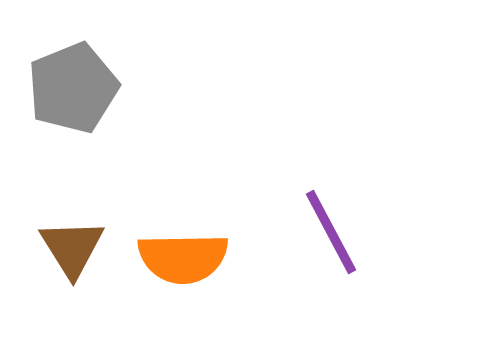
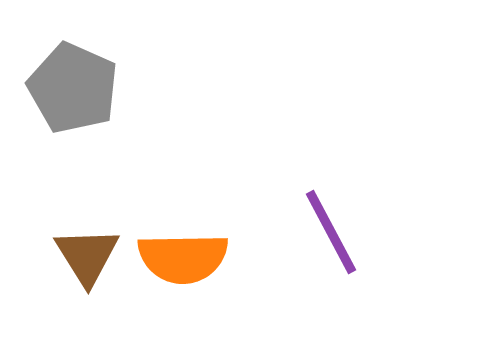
gray pentagon: rotated 26 degrees counterclockwise
brown triangle: moved 15 px right, 8 px down
